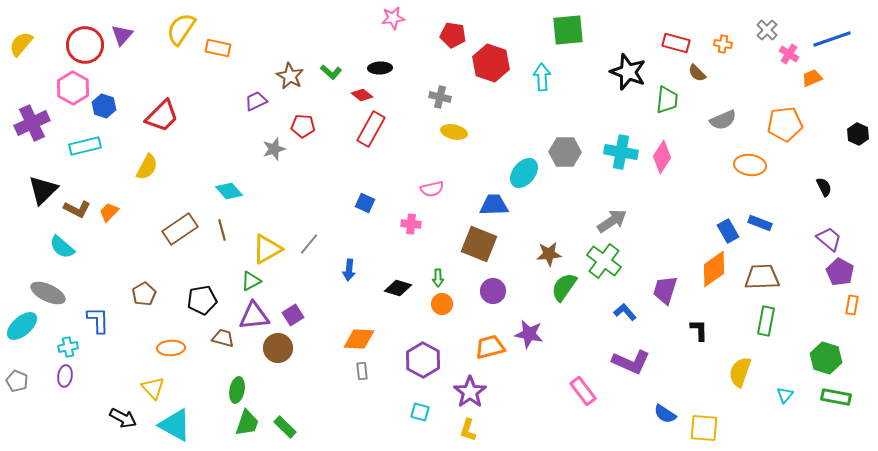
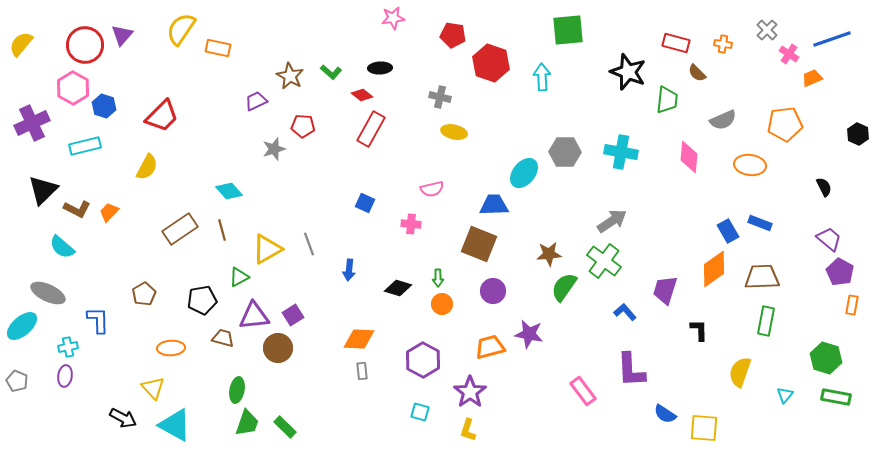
pink diamond at (662, 157): moved 27 px right; rotated 28 degrees counterclockwise
gray line at (309, 244): rotated 60 degrees counterclockwise
green triangle at (251, 281): moved 12 px left, 4 px up
purple L-shape at (631, 362): moved 8 px down; rotated 63 degrees clockwise
